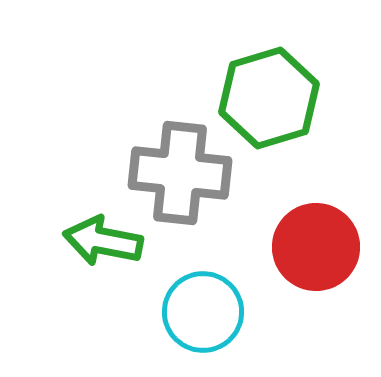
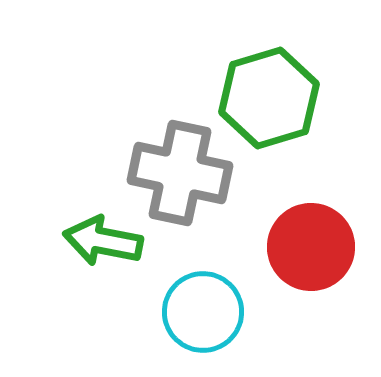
gray cross: rotated 6 degrees clockwise
red circle: moved 5 px left
